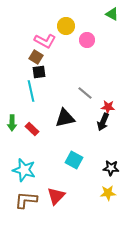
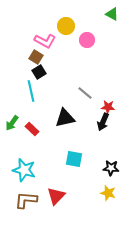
black square: rotated 24 degrees counterclockwise
green arrow: rotated 35 degrees clockwise
cyan square: moved 1 px up; rotated 18 degrees counterclockwise
yellow star: rotated 21 degrees clockwise
